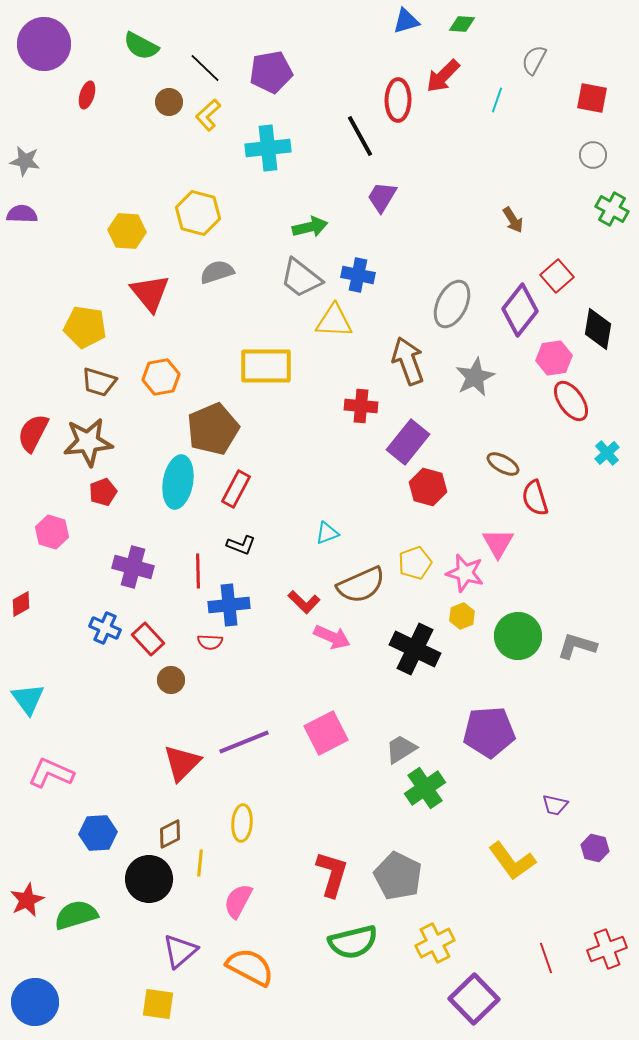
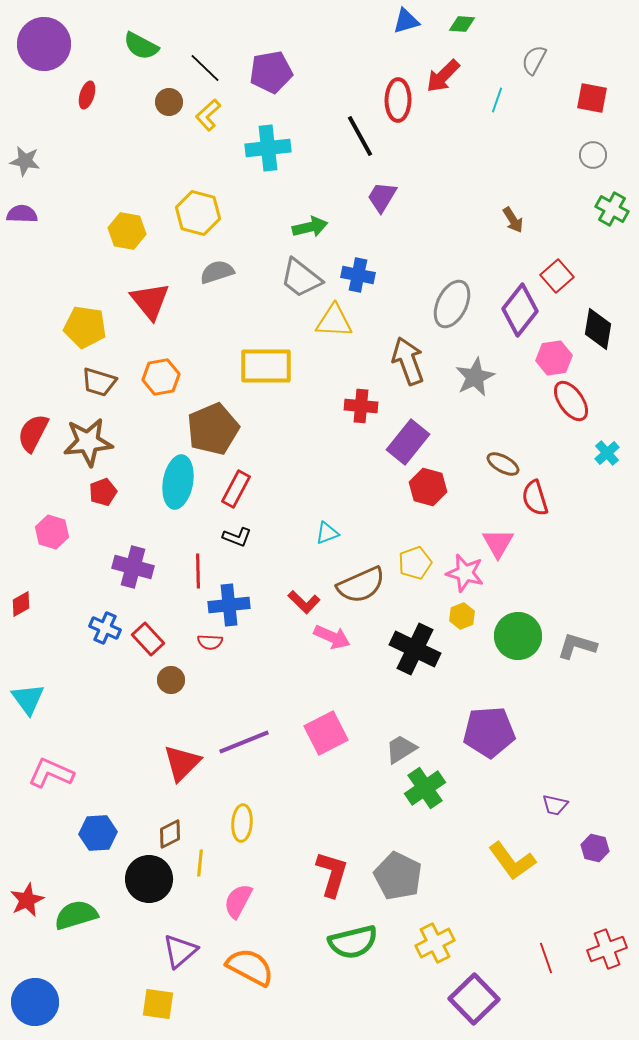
yellow hexagon at (127, 231): rotated 6 degrees clockwise
red triangle at (150, 293): moved 8 px down
black L-shape at (241, 545): moved 4 px left, 8 px up
